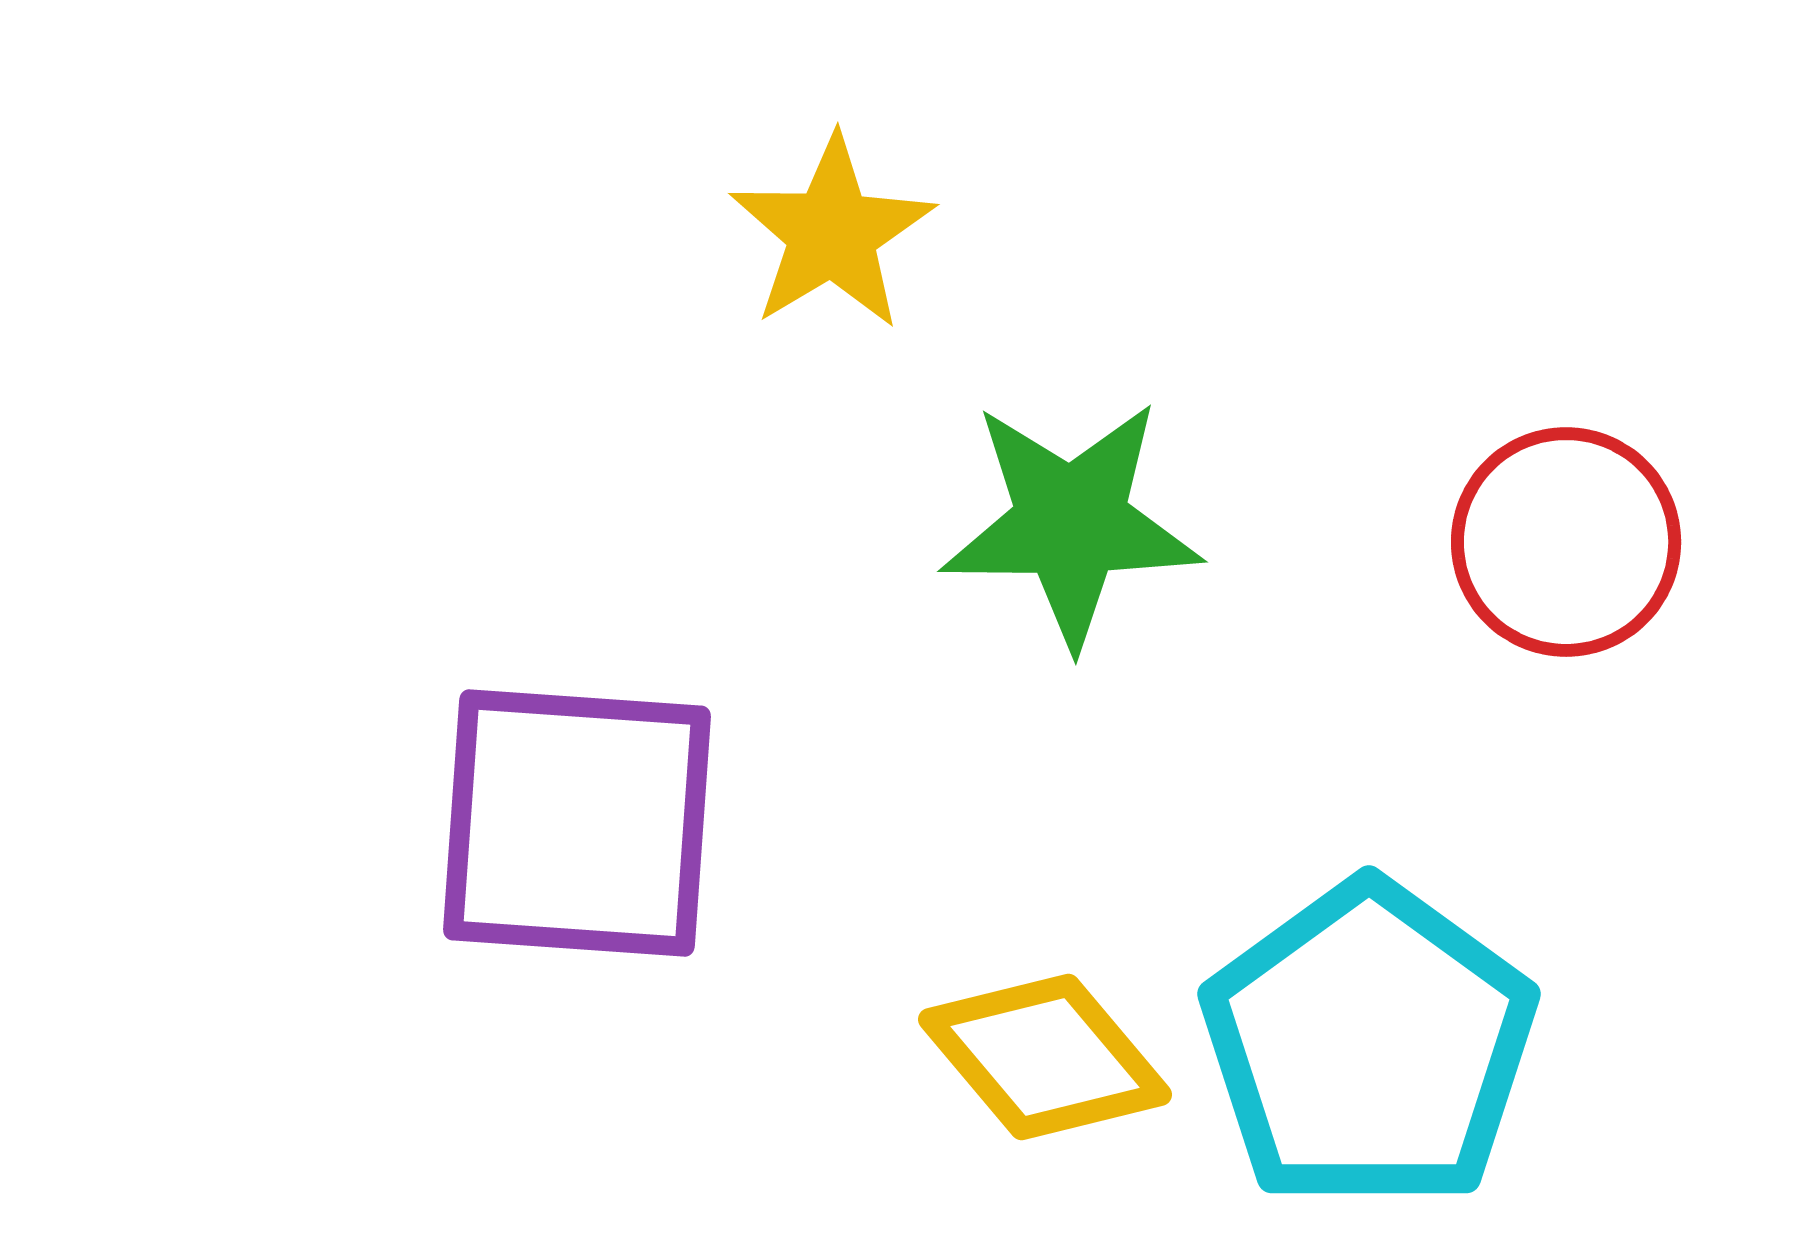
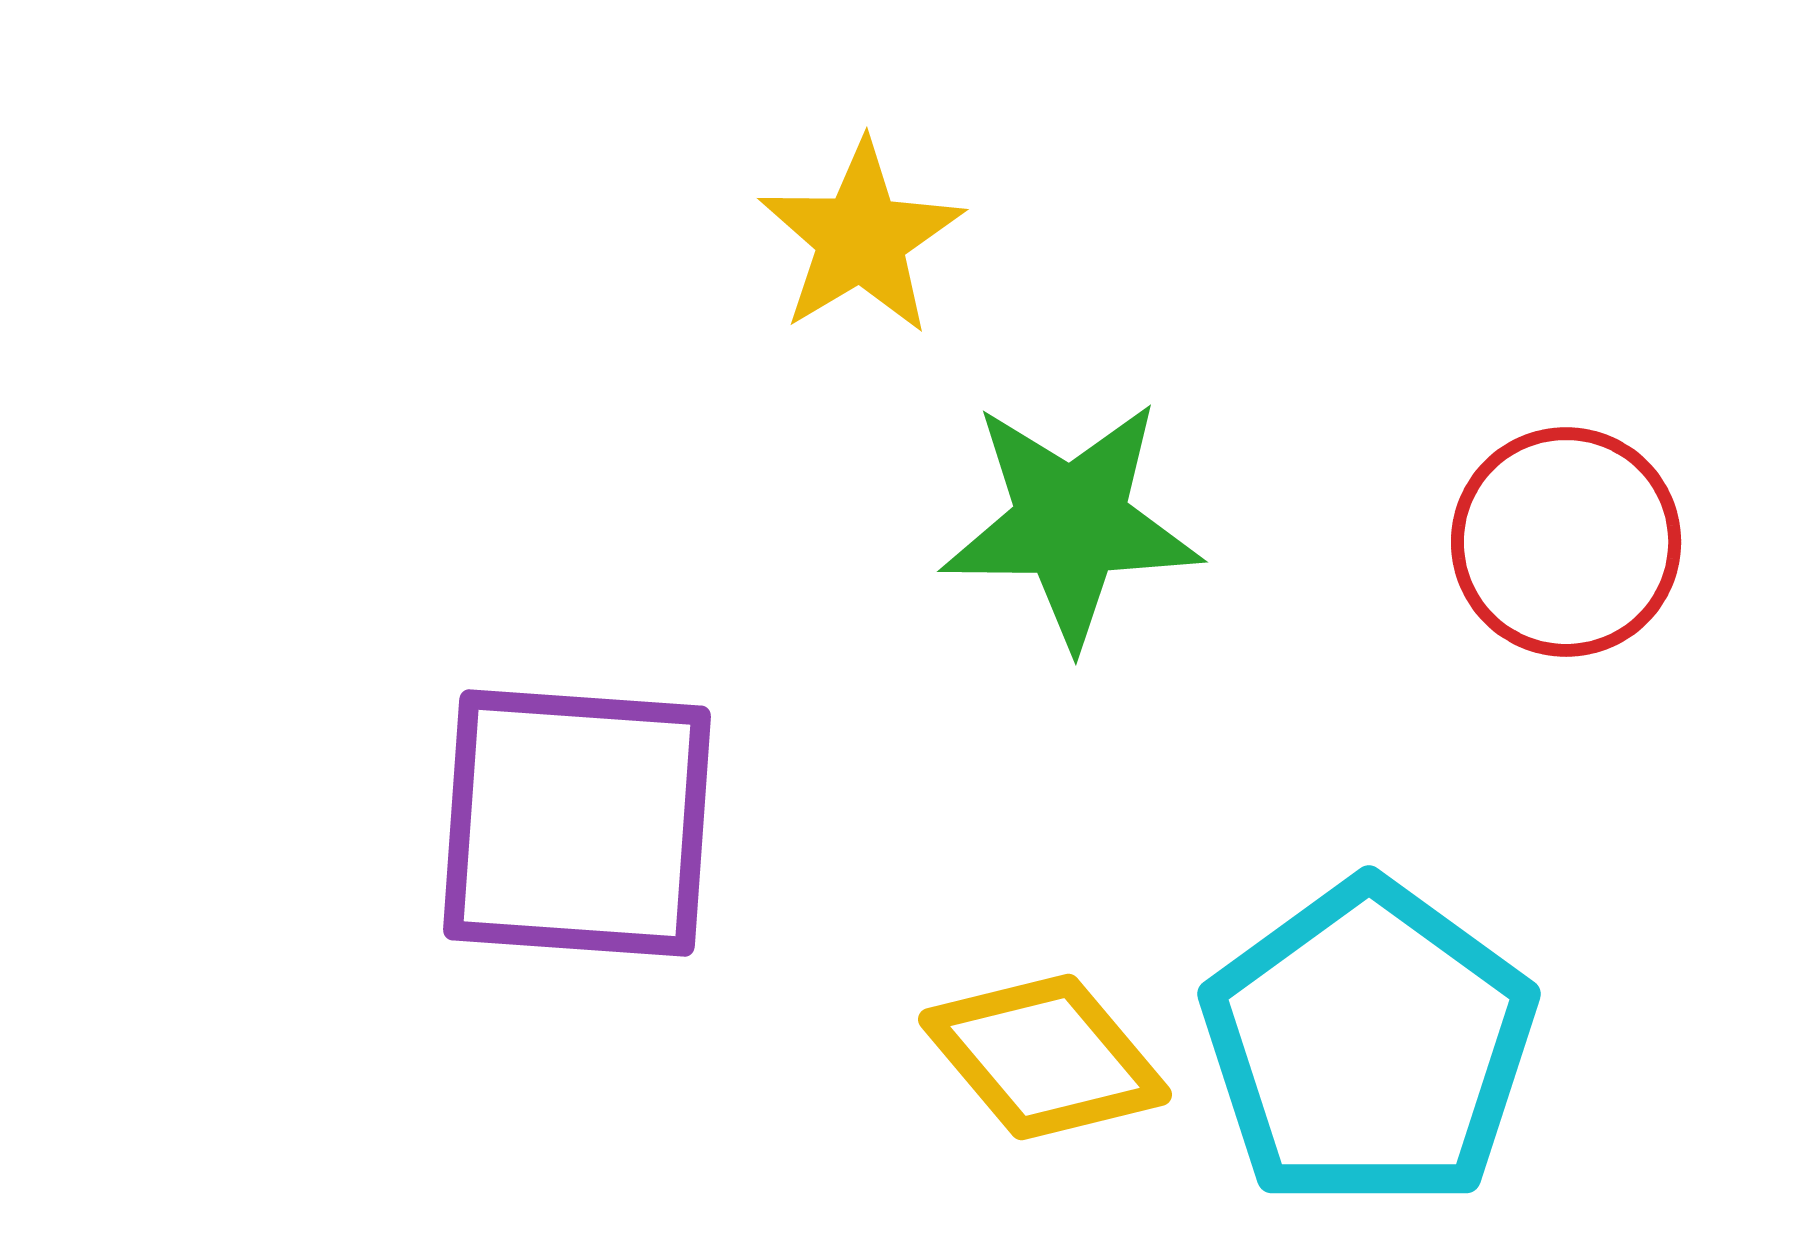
yellow star: moved 29 px right, 5 px down
